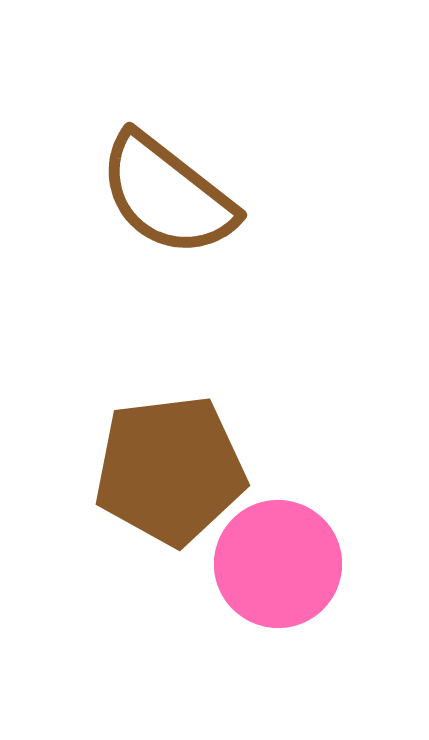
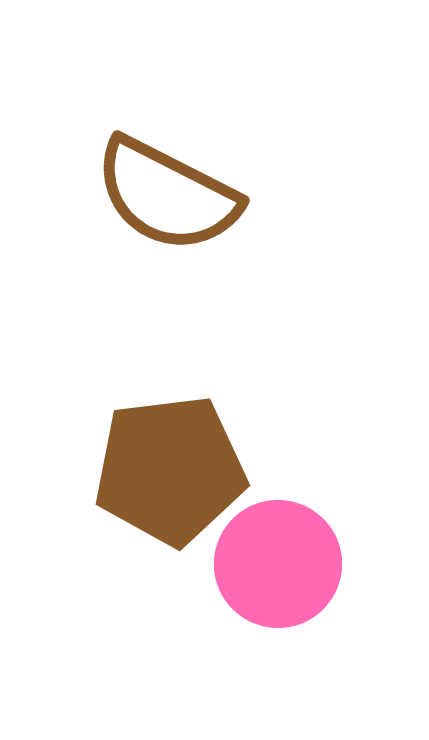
brown semicircle: rotated 11 degrees counterclockwise
